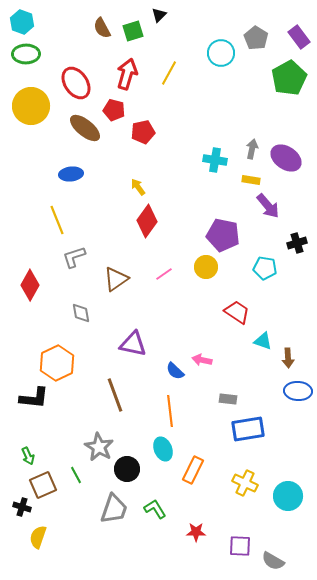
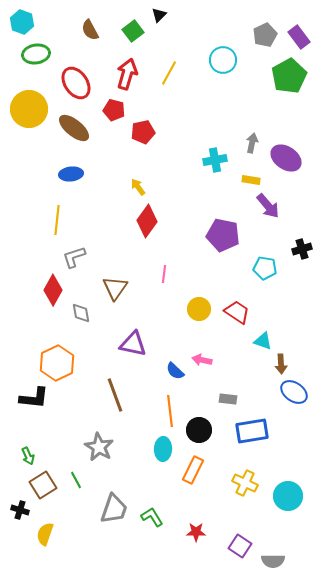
brown semicircle at (102, 28): moved 12 px left, 2 px down
green square at (133, 31): rotated 20 degrees counterclockwise
gray pentagon at (256, 38): moved 9 px right, 3 px up; rotated 15 degrees clockwise
cyan circle at (221, 53): moved 2 px right, 7 px down
green ellipse at (26, 54): moved 10 px right; rotated 8 degrees counterclockwise
green pentagon at (289, 78): moved 2 px up
yellow circle at (31, 106): moved 2 px left, 3 px down
brown ellipse at (85, 128): moved 11 px left
gray arrow at (252, 149): moved 6 px up
cyan cross at (215, 160): rotated 20 degrees counterclockwise
yellow line at (57, 220): rotated 28 degrees clockwise
black cross at (297, 243): moved 5 px right, 6 px down
yellow circle at (206, 267): moved 7 px left, 42 px down
pink line at (164, 274): rotated 48 degrees counterclockwise
brown triangle at (116, 279): moved 1 px left, 9 px down; rotated 20 degrees counterclockwise
red diamond at (30, 285): moved 23 px right, 5 px down
brown arrow at (288, 358): moved 7 px left, 6 px down
blue ellipse at (298, 391): moved 4 px left, 1 px down; rotated 32 degrees clockwise
blue rectangle at (248, 429): moved 4 px right, 2 px down
cyan ellipse at (163, 449): rotated 25 degrees clockwise
black circle at (127, 469): moved 72 px right, 39 px up
green line at (76, 475): moved 5 px down
brown square at (43, 485): rotated 8 degrees counterclockwise
black cross at (22, 507): moved 2 px left, 3 px down
green L-shape at (155, 509): moved 3 px left, 8 px down
yellow semicircle at (38, 537): moved 7 px right, 3 px up
purple square at (240, 546): rotated 30 degrees clockwise
gray semicircle at (273, 561): rotated 30 degrees counterclockwise
